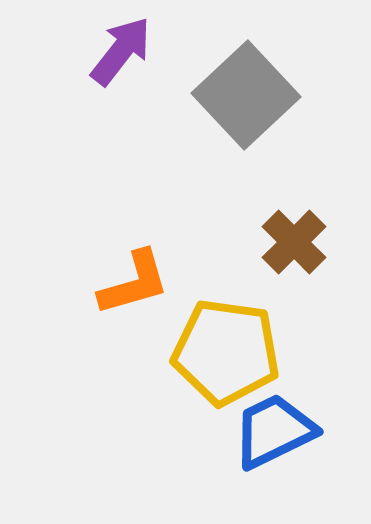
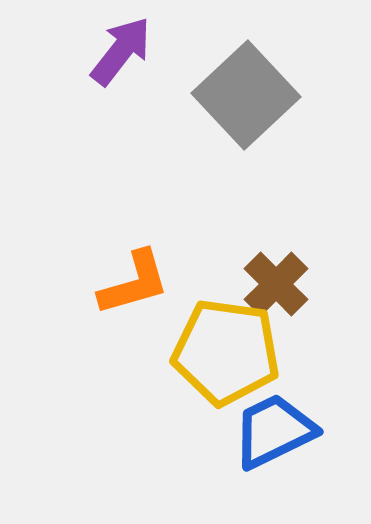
brown cross: moved 18 px left, 42 px down
